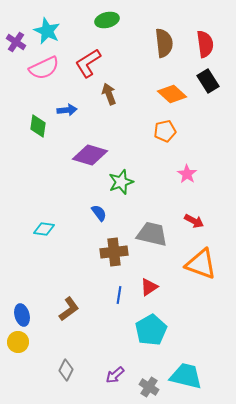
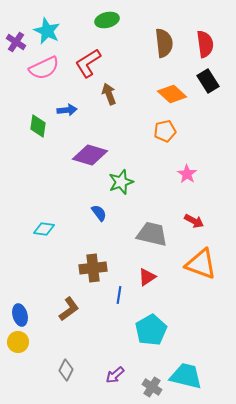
brown cross: moved 21 px left, 16 px down
red triangle: moved 2 px left, 10 px up
blue ellipse: moved 2 px left
gray cross: moved 3 px right
